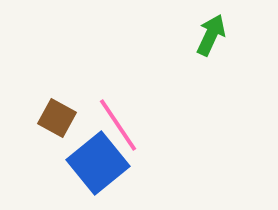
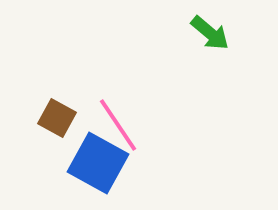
green arrow: moved 1 px left, 2 px up; rotated 105 degrees clockwise
blue square: rotated 22 degrees counterclockwise
